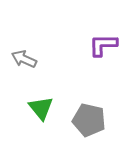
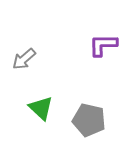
gray arrow: rotated 65 degrees counterclockwise
green triangle: rotated 8 degrees counterclockwise
